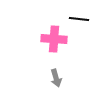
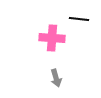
pink cross: moved 2 px left, 1 px up
